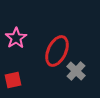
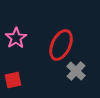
red ellipse: moved 4 px right, 6 px up
